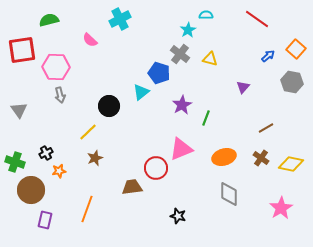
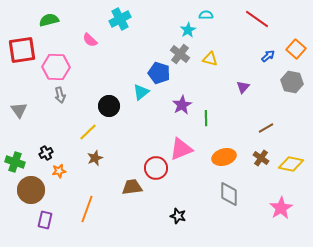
green line: rotated 21 degrees counterclockwise
